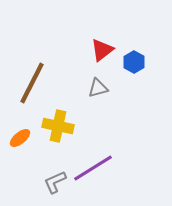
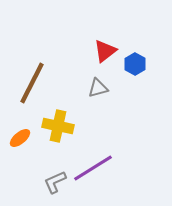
red triangle: moved 3 px right, 1 px down
blue hexagon: moved 1 px right, 2 px down
